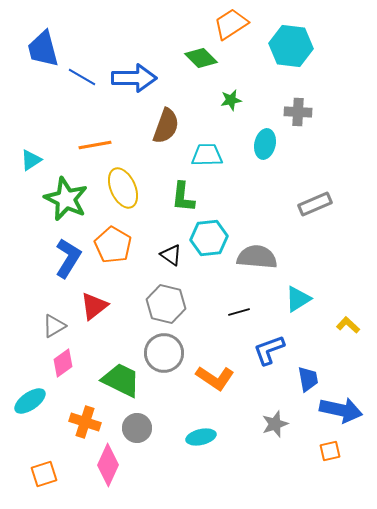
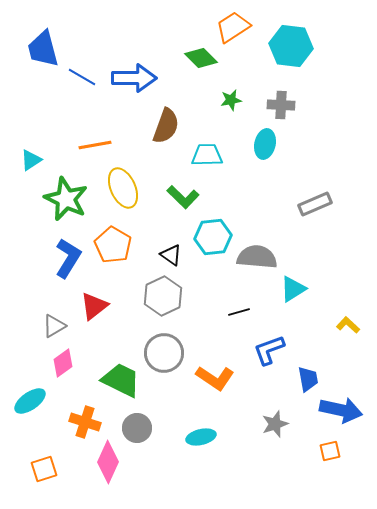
orange trapezoid at (231, 24): moved 2 px right, 3 px down
gray cross at (298, 112): moved 17 px left, 7 px up
green L-shape at (183, 197): rotated 52 degrees counterclockwise
cyan hexagon at (209, 238): moved 4 px right, 1 px up
cyan triangle at (298, 299): moved 5 px left, 10 px up
gray hexagon at (166, 304): moved 3 px left, 8 px up; rotated 21 degrees clockwise
pink diamond at (108, 465): moved 3 px up
orange square at (44, 474): moved 5 px up
